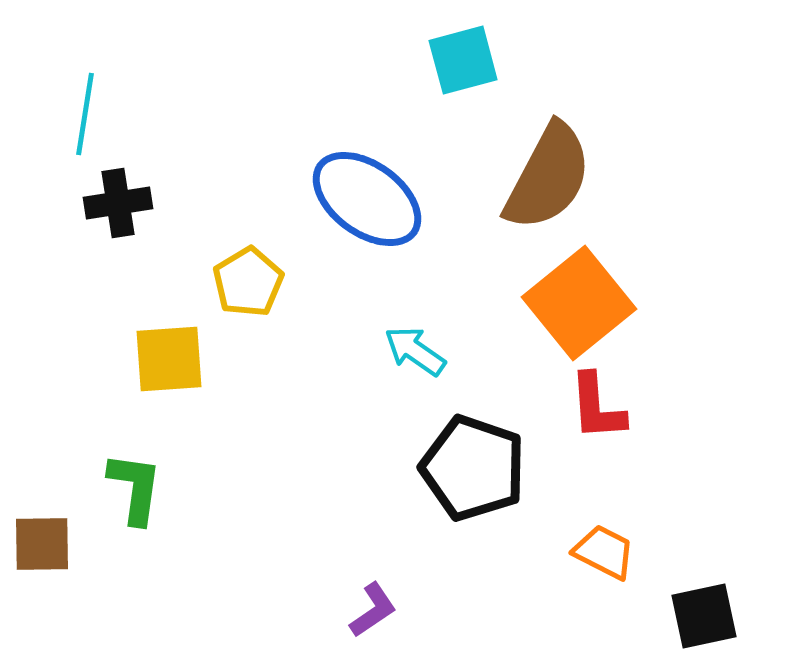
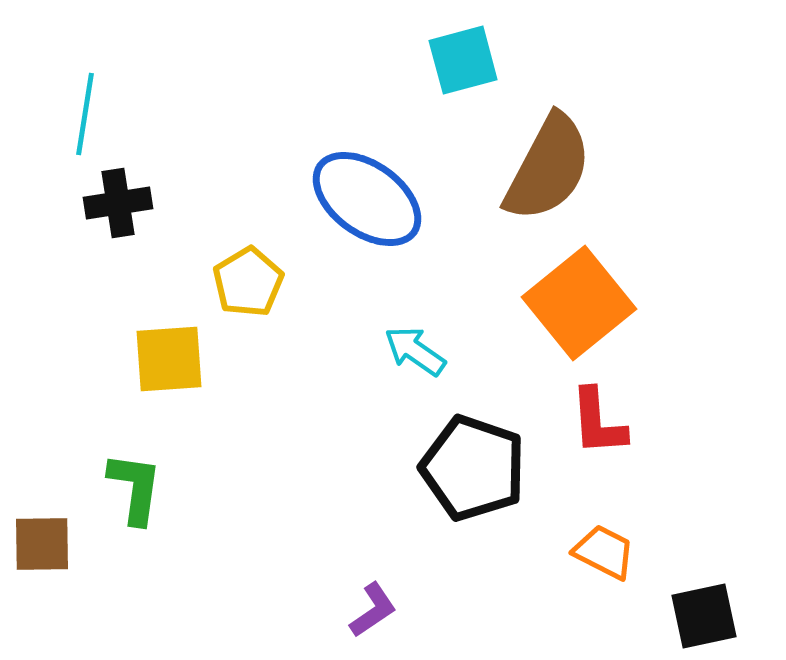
brown semicircle: moved 9 px up
red L-shape: moved 1 px right, 15 px down
